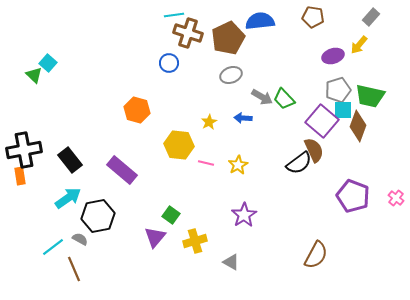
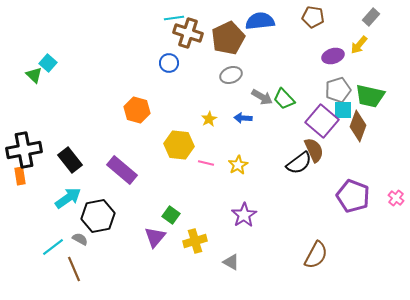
cyan line at (174, 15): moved 3 px down
yellow star at (209, 122): moved 3 px up
